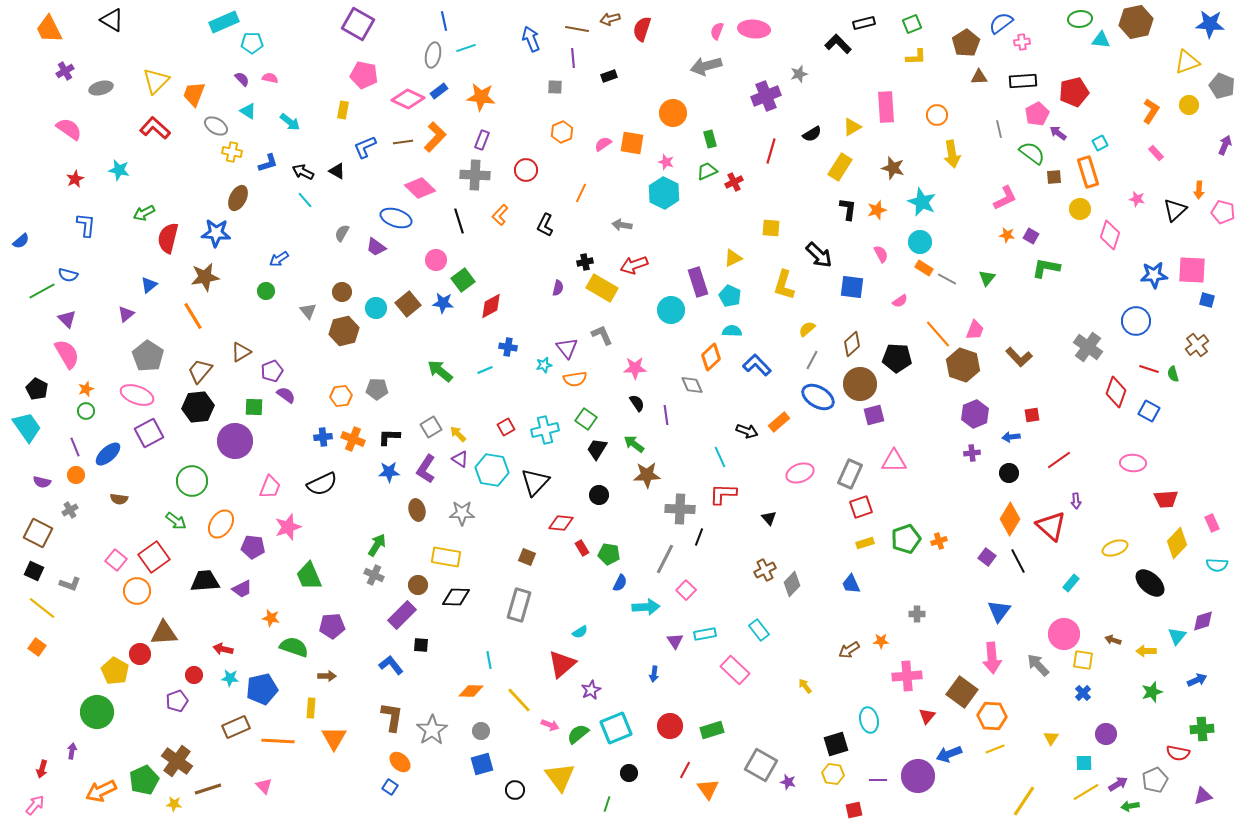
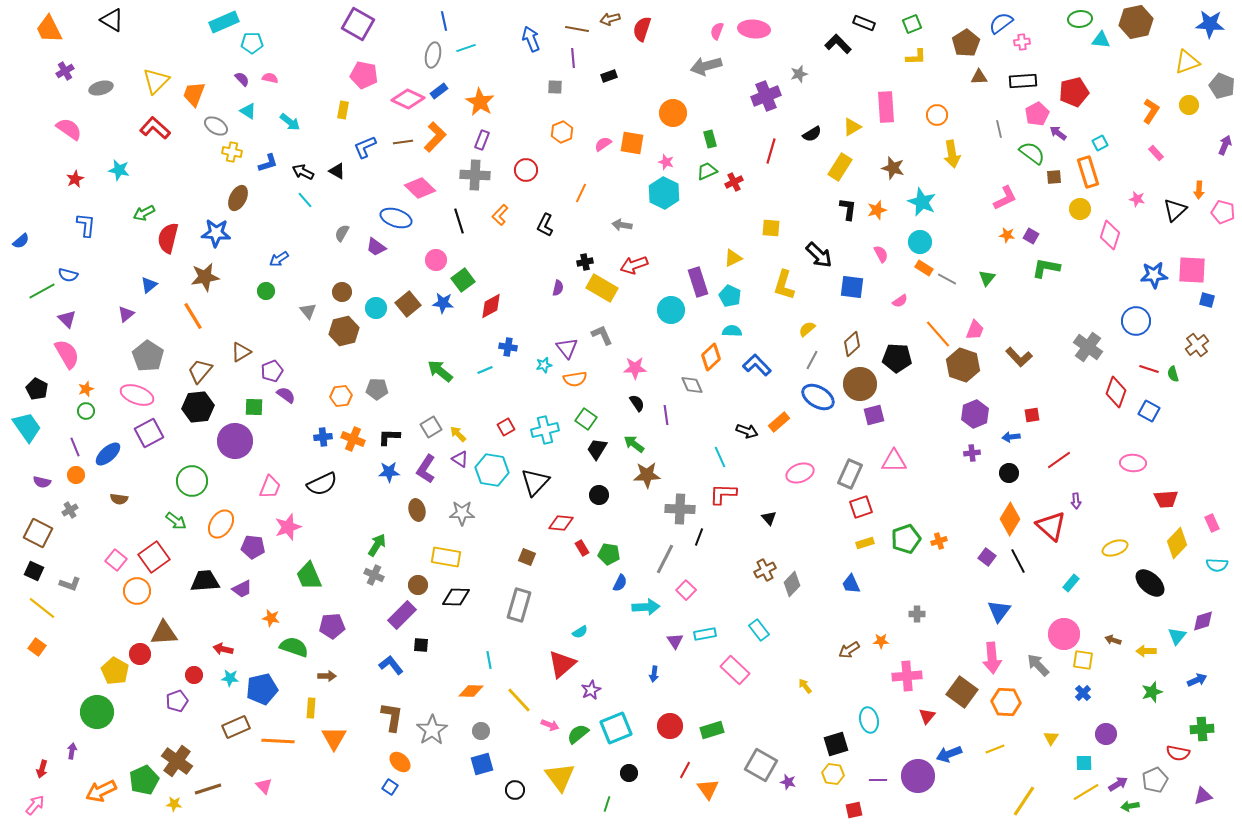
black rectangle at (864, 23): rotated 35 degrees clockwise
orange star at (481, 97): moved 1 px left, 5 px down; rotated 24 degrees clockwise
orange hexagon at (992, 716): moved 14 px right, 14 px up
